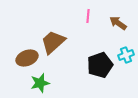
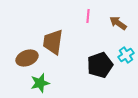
brown trapezoid: rotated 40 degrees counterclockwise
cyan cross: rotated 14 degrees counterclockwise
